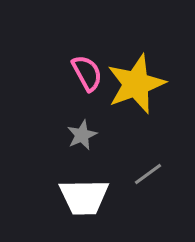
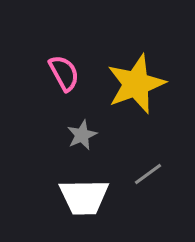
pink semicircle: moved 23 px left
